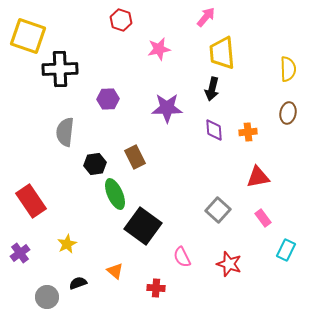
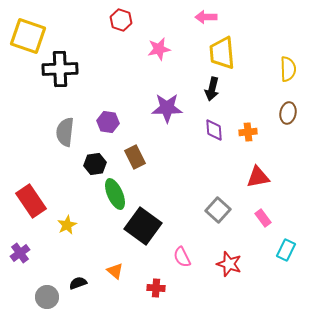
pink arrow: rotated 130 degrees counterclockwise
purple hexagon: moved 23 px down; rotated 10 degrees clockwise
yellow star: moved 19 px up
